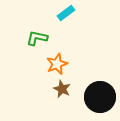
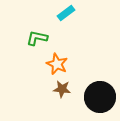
orange star: rotated 25 degrees counterclockwise
brown star: rotated 18 degrees counterclockwise
